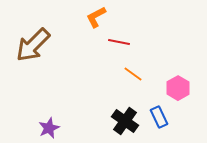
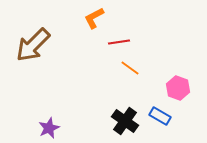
orange L-shape: moved 2 px left, 1 px down
red line: rotated 20 degrees counterclockwise
orange line: moved 3 px left, 6 px up
pink hexagon: rotated 10 degrees counterclockwise
blue rectangle: moved 1 px right, 1 px up; rotated 35 degrees counterclockwise
